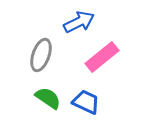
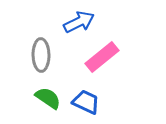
gray ellipse: rotated 20 degrees counterclockwise
